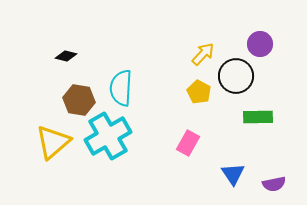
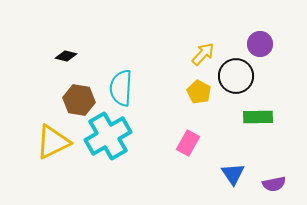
yellow triangle: rotated 15 degrees clockwise
